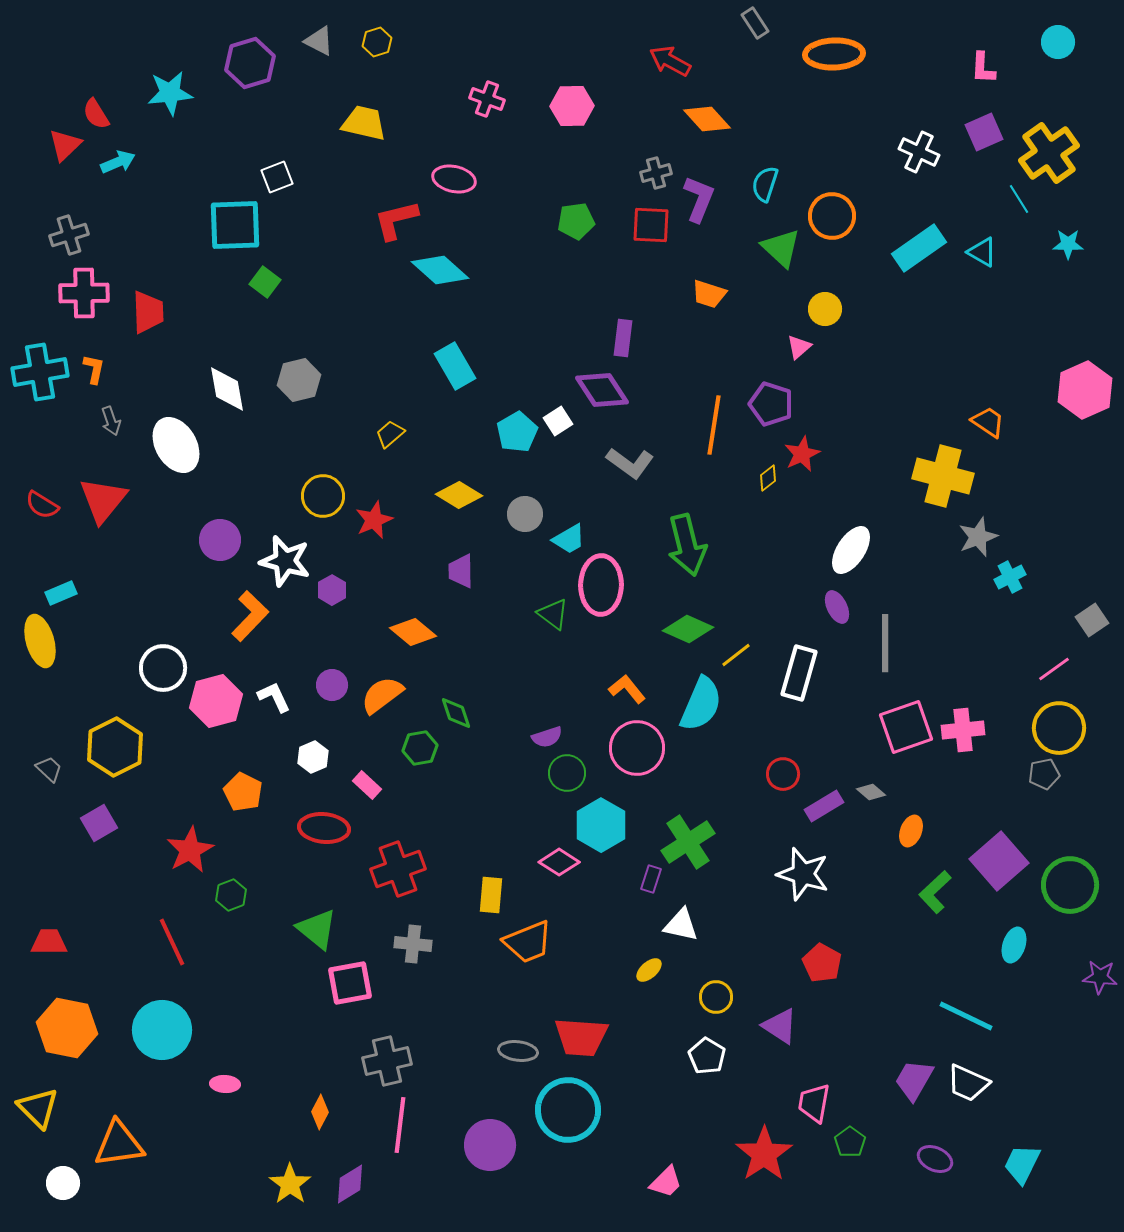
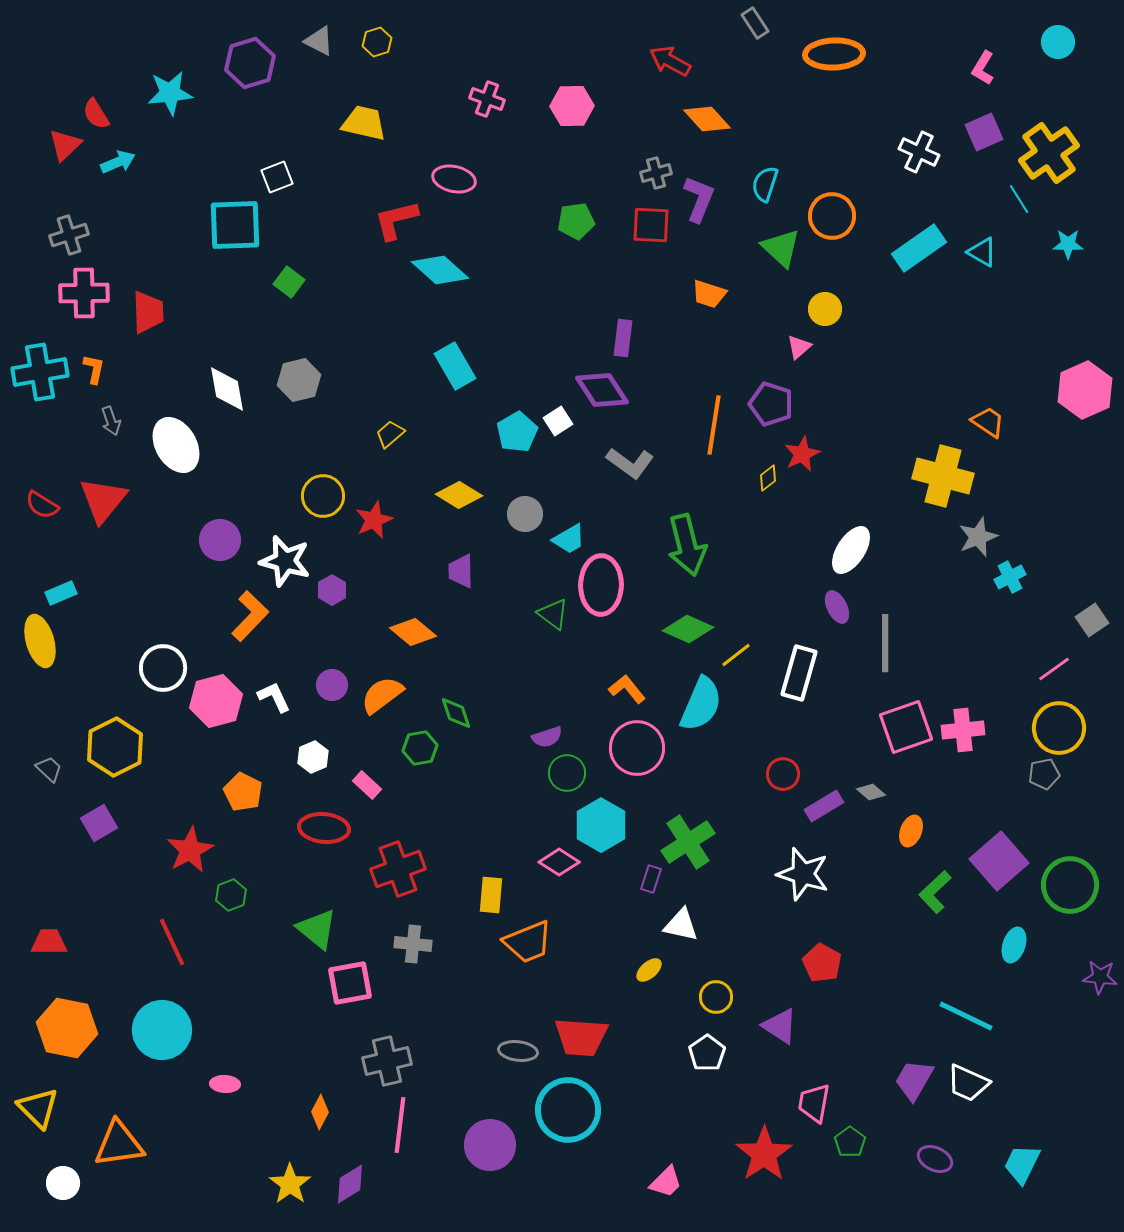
pink L-shape at (983, 68): rotated 28 degrees clockwise
green square at (265, 282): moved 24 px right
white pentagon at (707, 1056): moved 3 px up; rotated 6 degrees clockwise
